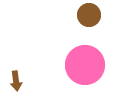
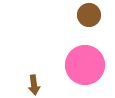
brown arrow: moved 18 px right, 4 px down
